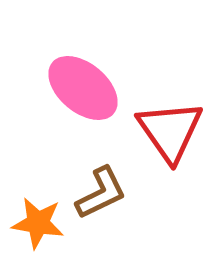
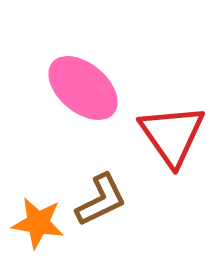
red triangle: moved 2 px right, 4 px down
brown L-shape: moved 7 px down
